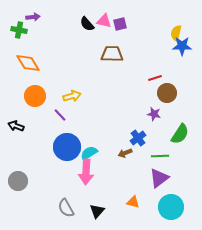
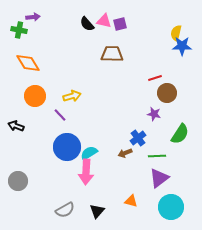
green line: moved 3 px left
orange triangle: moved 2 px left, 1 px up
gray semicircle: moved 1 px left, 2 px down; rotated 90 degrees counterclockwise
